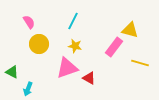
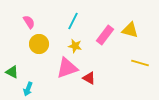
pink rectangle: moved 9 px left, 12 px up
